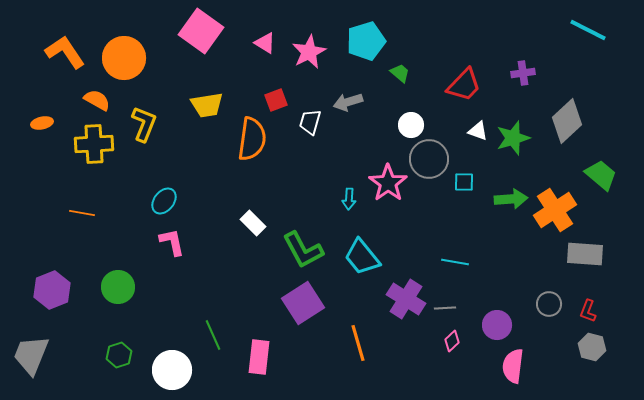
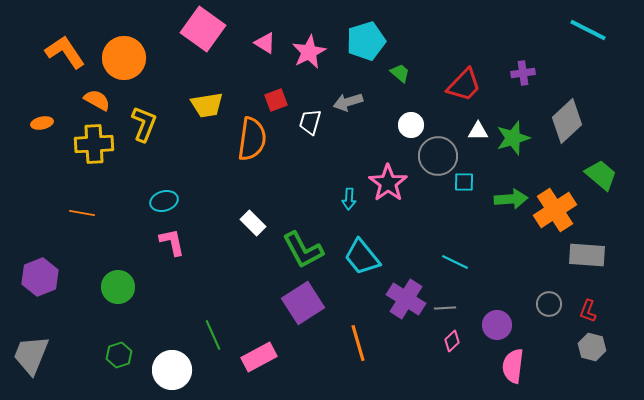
pink square at (201, 31): moved 2 px right, 2 px up
white triangle at (478, 131): rotated 20 degrees counterclockwise
gray circle at (429, 159): moved 9 px right, 3 px up
cyan ellipse at (164, 201): rotated 36 degrees clockwise
gray rectangle at (585, 254): moved 2 px right, 1 px down
cyan line at (455, 262): rotated 16 degrees clockwise
purple hexagon at (52, 290): moved 12 px left, 13 px up
pink rectangle at (259, 357): rotated 56 degrees clockwise
